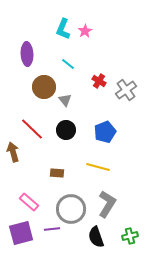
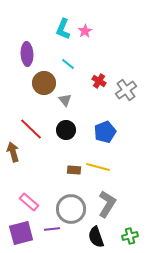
brown circle: moved 4 px up
red line: moved 1 px left
brown rectangle: moved 17 px right, 3 px up
